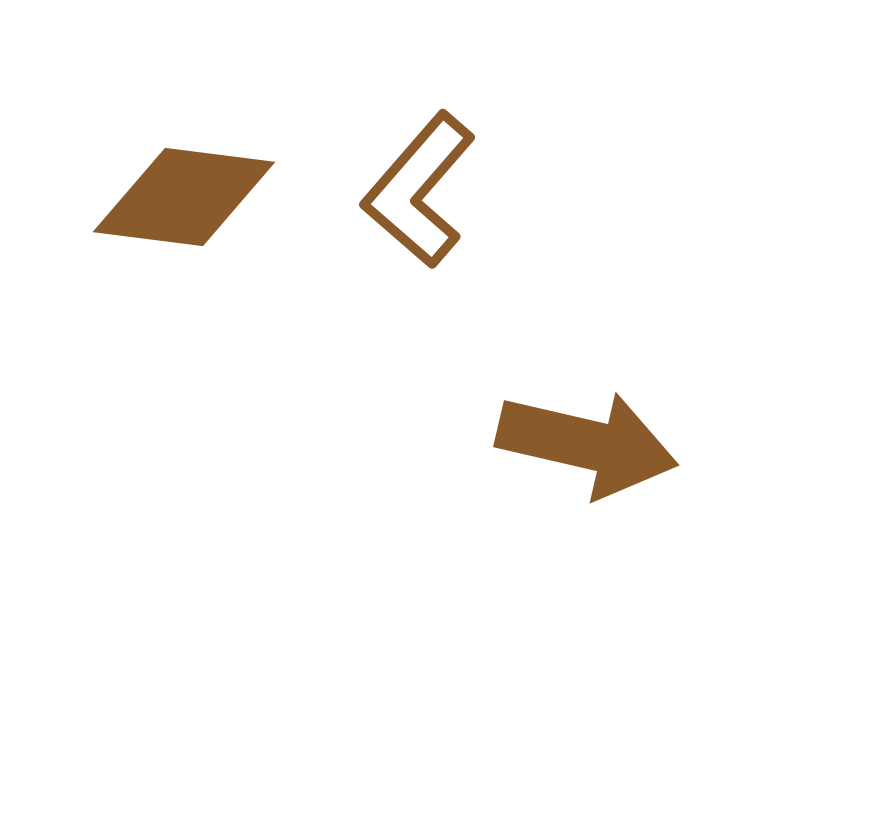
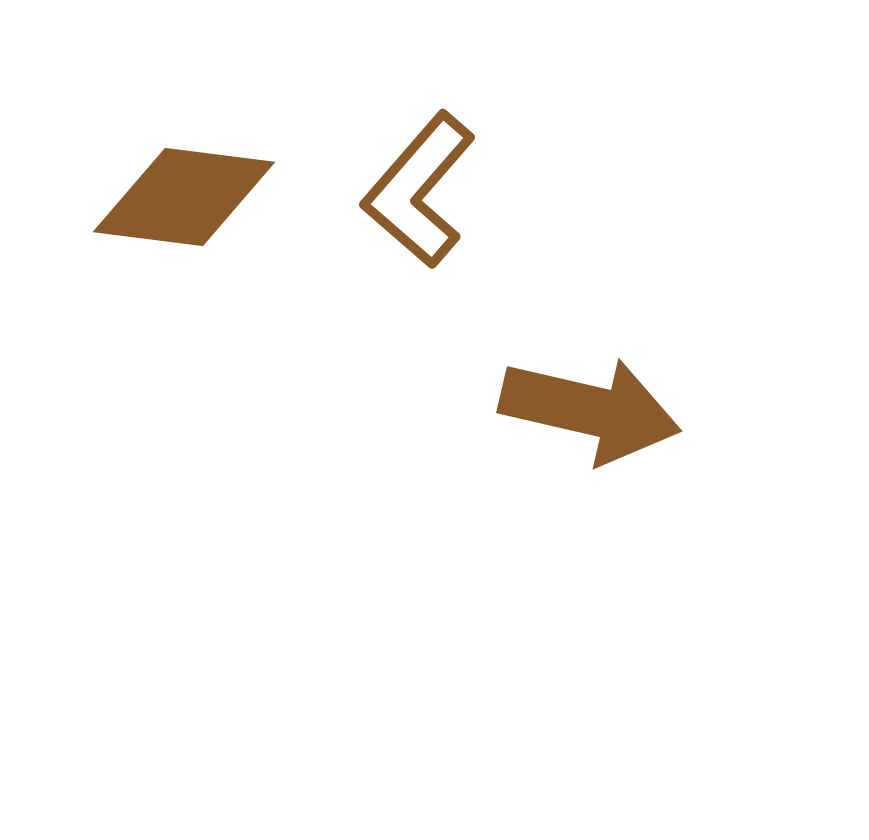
brown arrow: moved 3 px right, 34 px up
